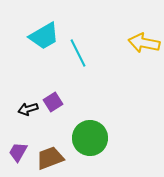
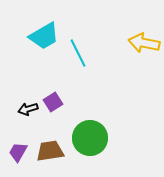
brown trapezoid: moved 7 px up; rotated 12 degrees clockwise
